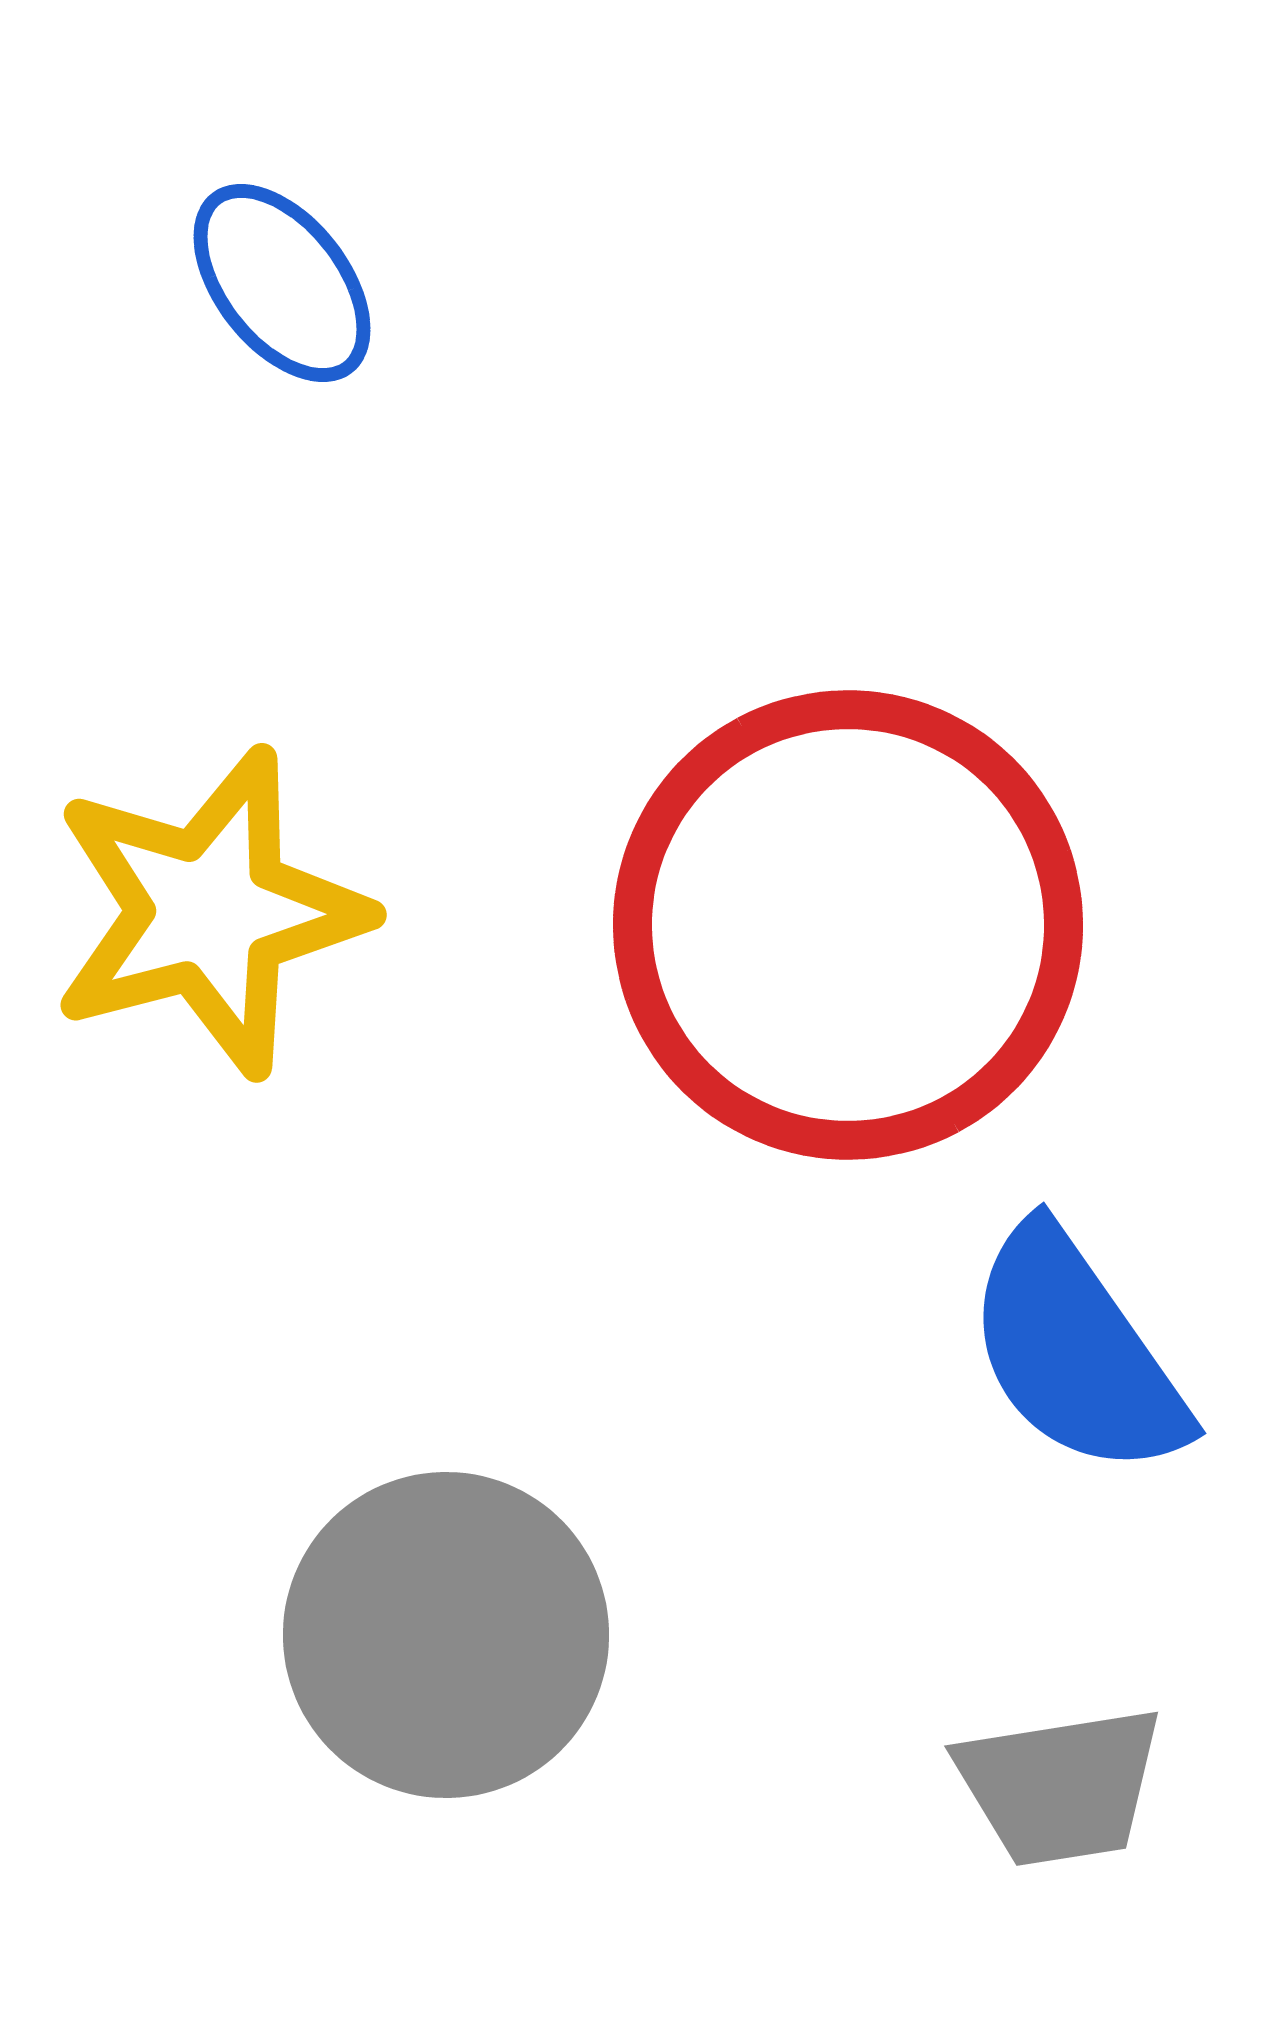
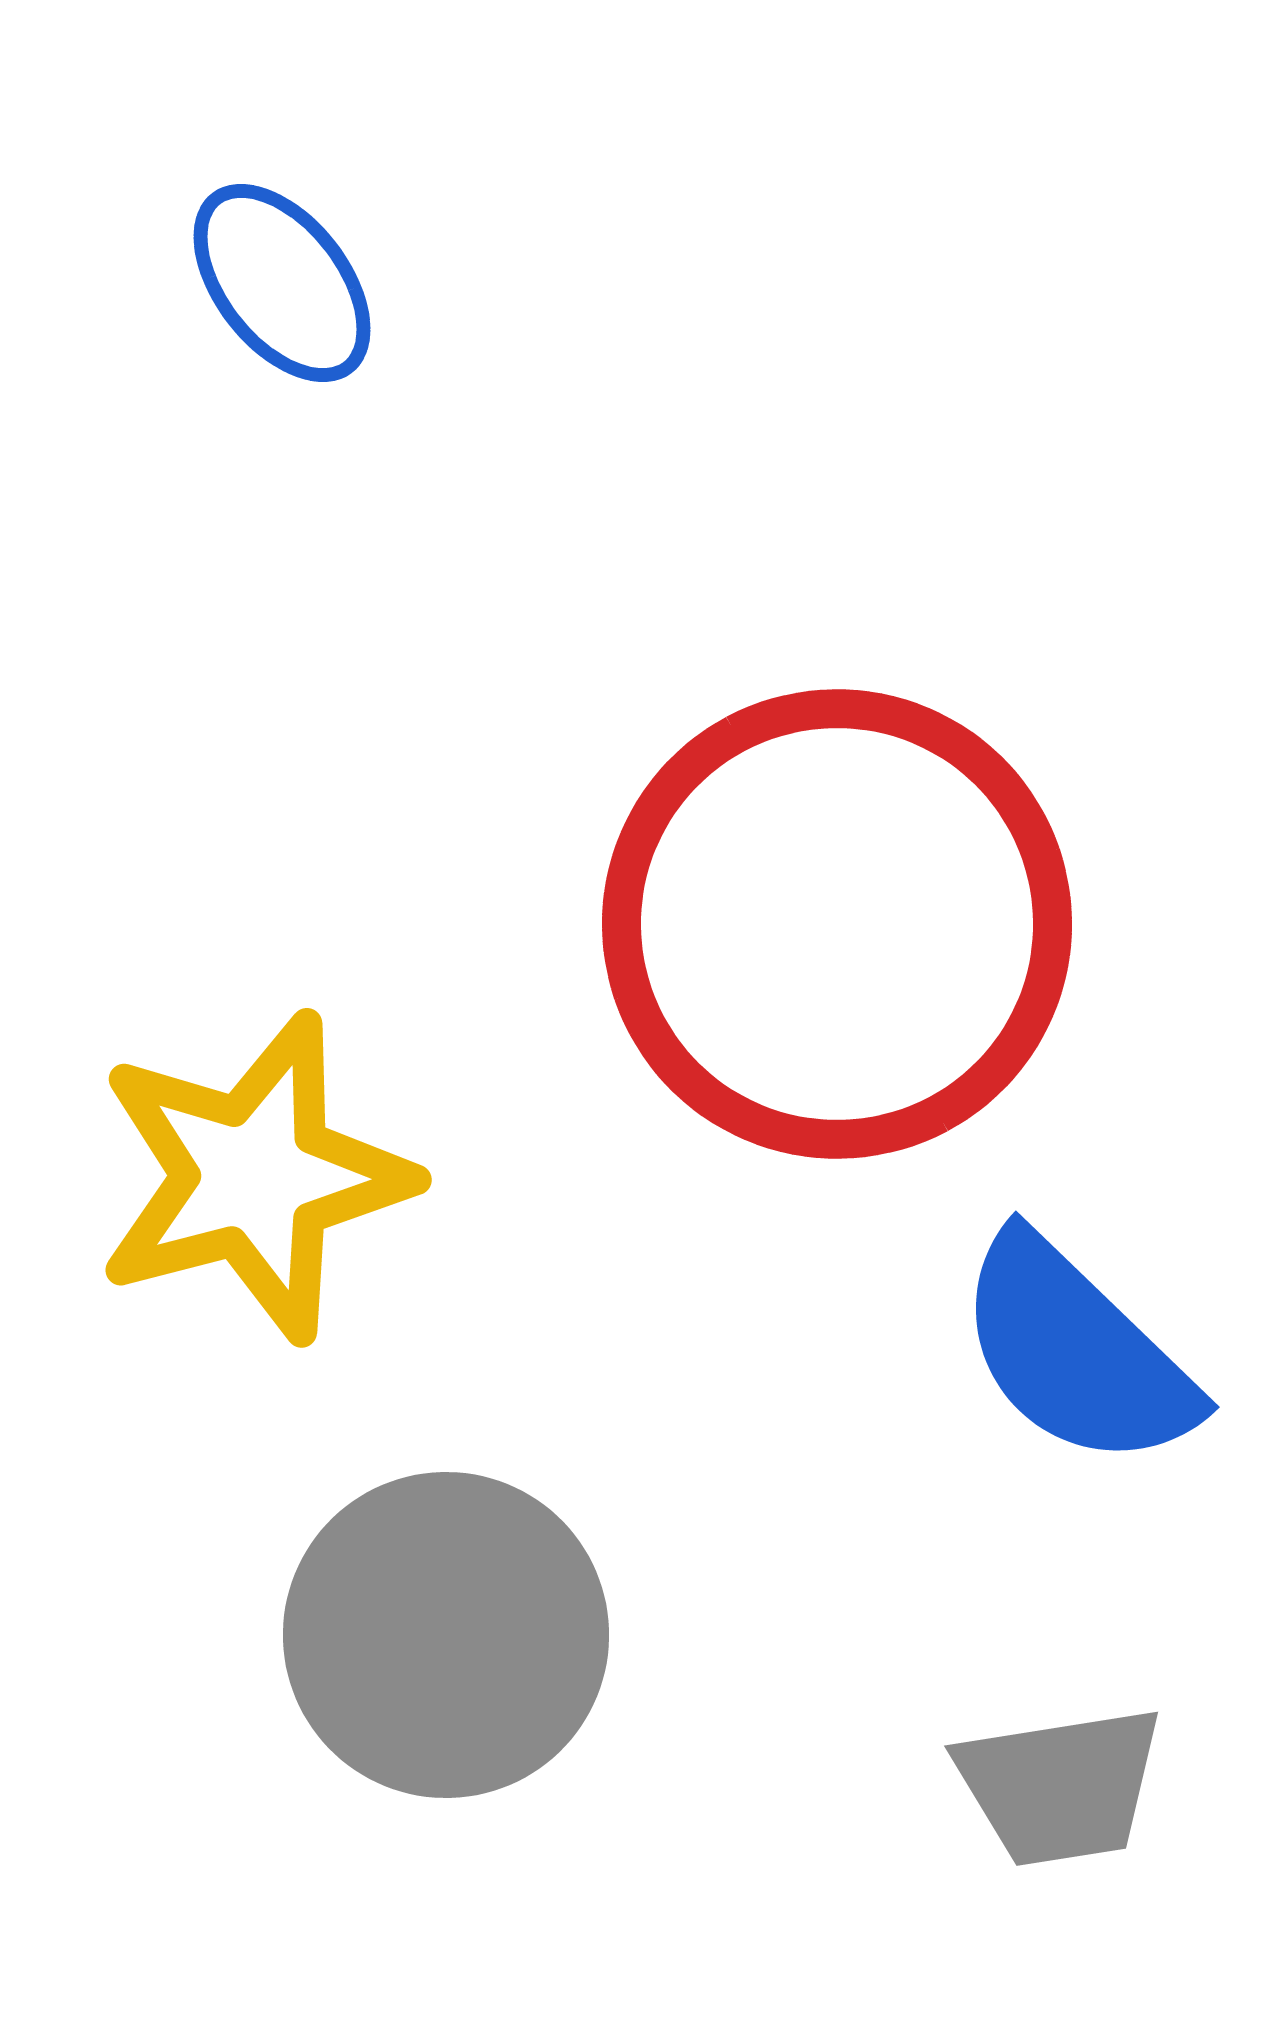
yellow star: moved 45 px right, 265 px down
red circle: moved 11 px left, 1 px up
blue semicircle: rotated 11 degrees counterclockwise
